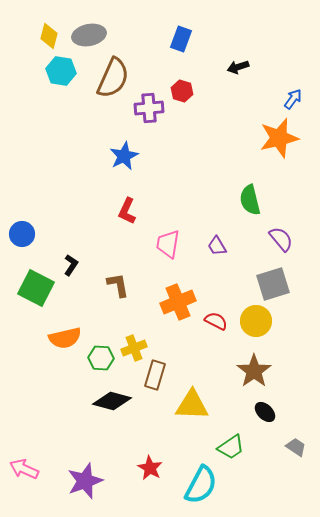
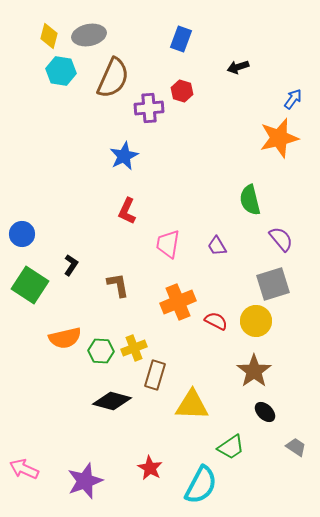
green square: moved 6 px left, 3 px up; rotated 6 degrees clockwise
green hexagon: moved 7 px up
